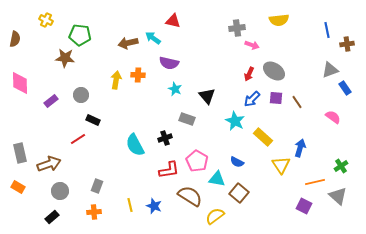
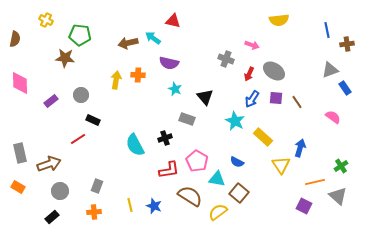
gray cross at (237, 28): moved 11 px left, 31 px down; rotated 28 degrees clockwise
black triangle at (207, 96): moved 2 px left, 1 px down
blue arrow at (252, 99): rotated 12 degrees counterclockwise
yellow semicircle at (215, 216): moved 3 px right, 4 px up
